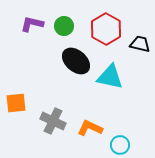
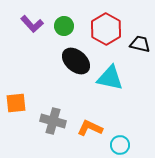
purple L-shape: rotated 145 degrees counterclockwise
cyan triangle: moved 1 px down
gray cross: rotated 10 degrees counterclockwise
